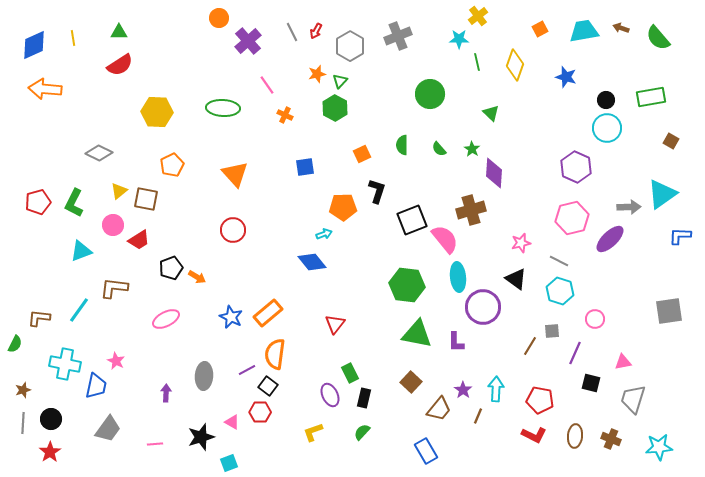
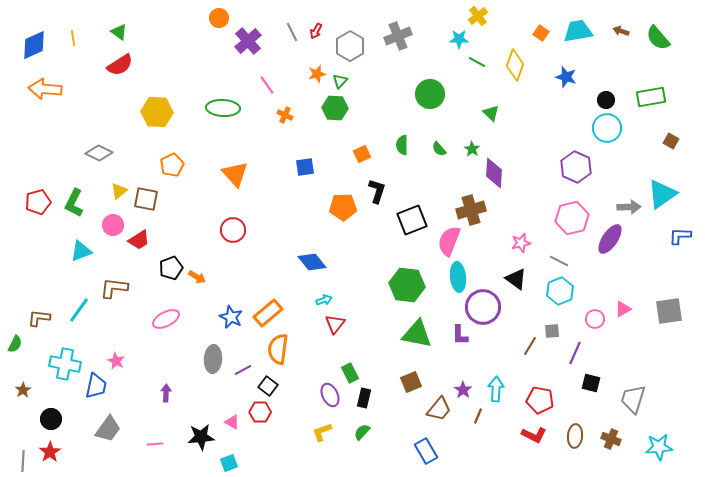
brown arrow at (621, 28): moved 3 px down
orange square at (540, 29): moved 1 px right, 4 px down; rotated 28 degrees counterclockwise
cyan trapezoid at (584, 31): moved 6 px left
green triangle at (119, 32): rotated 36 degrees clockwise
green line at (477, 62): rotated 48 degrees counterclockwise
green hexagon at (335, 108): rotated 25 degrees counterclockwise
cyan arrow at (324, 234): moved 66 px down
pink semicircle at (445, 239): moved 4 px right, 2 px down; rotated 120 degrees counterclockwise
purple ellipse at (610, 239): rotated 12 degrees counterclockwise
cyan hexagon at (560, 291): rotated 20 degrees clockwise
purple L-shape at (456, 342): moved 4 px right, 7 px up
orange semicircle at (275, 354): moved 3 px right, 5 px up
pink triangle at (623, 362): moved 53 px up; rotated 18 degrees counterclockwise
purple line at (247, 370): moved 4 px left
gray ellipse at (204, 376): moved 9 px right, 17 px up
brown square at (411, 382): rotated 25 degrees clockwise
brown star at (23, 390): rotated 14 degrees counterclockwise
gray line at (23, 423): moved 38 px down
yellow L-shape at (313, 432): moved 9 px right
black star at (201, 437): rotated 12 degrees clockwise
